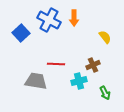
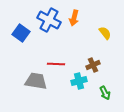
orange arrow: rotated 14 degrees clockwise
blue square: rotated 12 degrees counterclockwise
yellow semicircle: moved 4 px up
